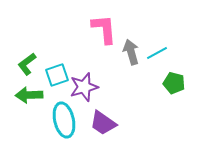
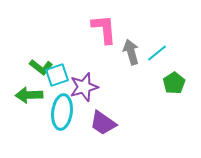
cyan line: rotated 10 degrees counterclockwise
green L-shape: moved 14 px right, 3 px down; rotated 105 degrees counterclockwise
green pentagon: rotated 25 degrees clockwise
cyan ellipse: moved 2 px left, 8 px up; rotated 20 degrees clockwise
